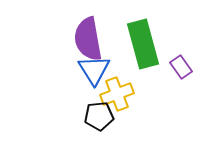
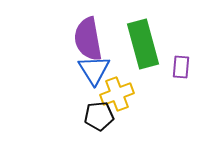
purple rectangle: rotated 40 degrees clockwise
